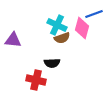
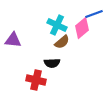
pink diamond: rotated 35 degrees clockwise
brown semicircle: moved 4 px down; rotated 21 degrees counterclockwise
